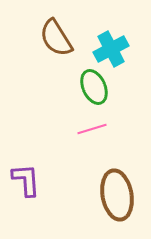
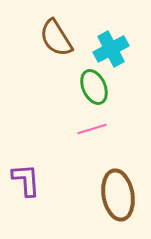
brown ellipse: moved 1 px right
